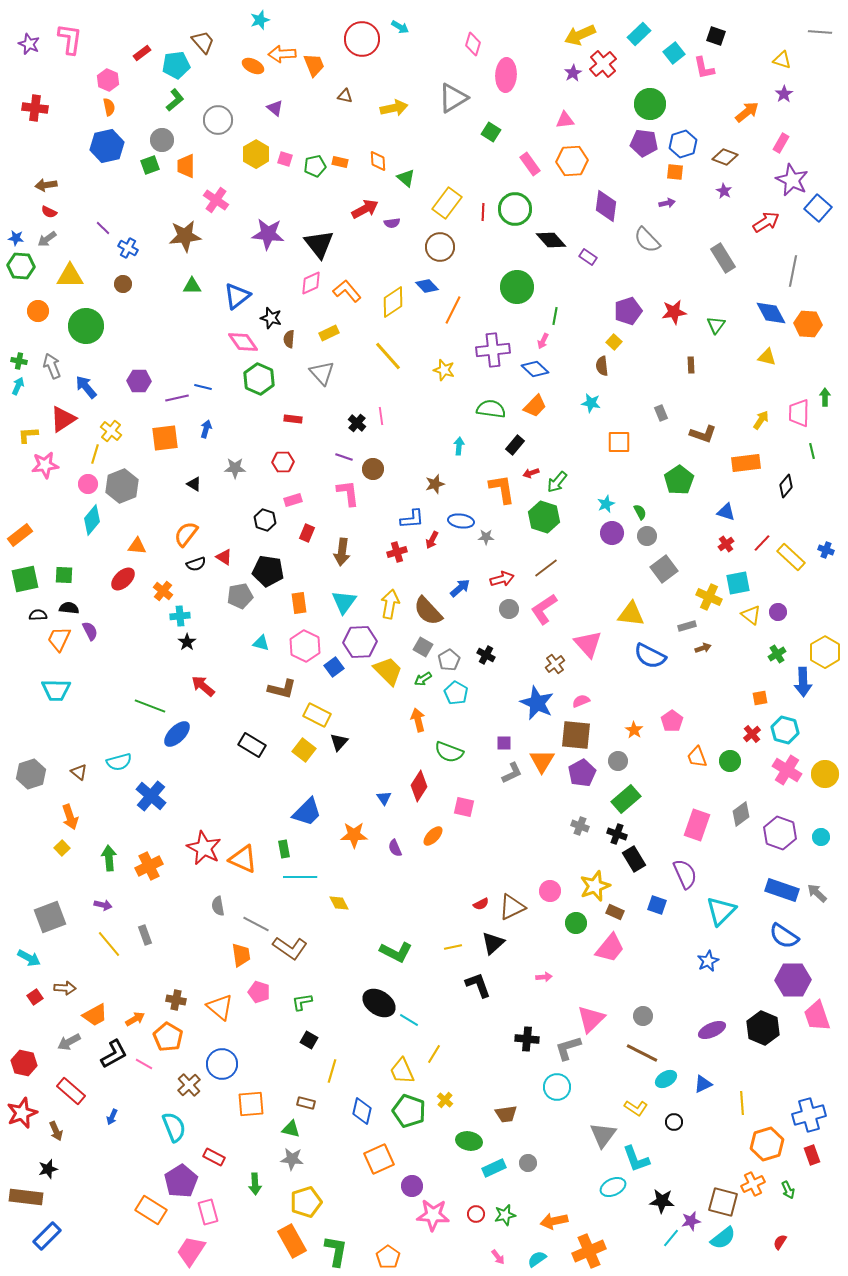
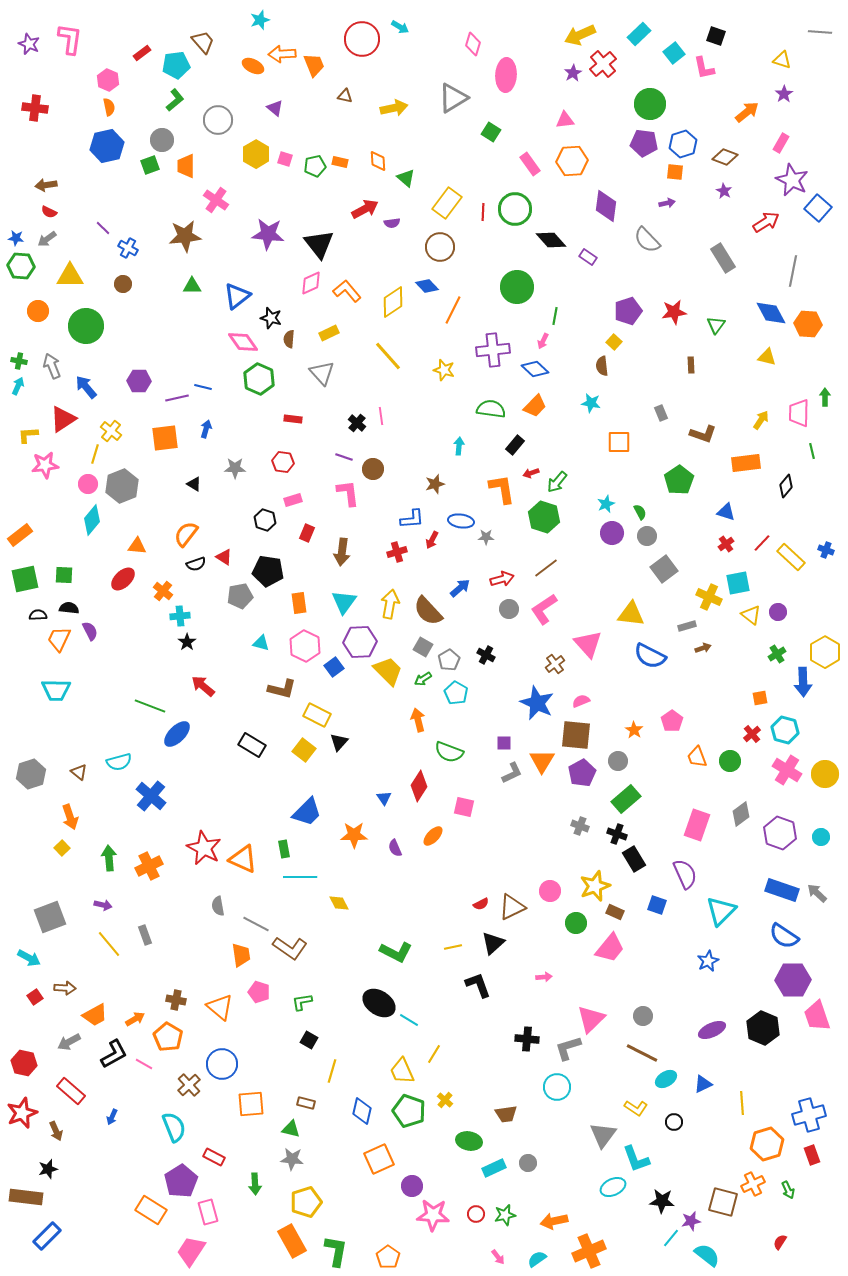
red hexagon at (283, 462): rotated 10 degrees clockwise
cyan semicircle at (723, 1238): moved 16 px left, 17 px down; rotated 104 degrees counterclockwise
